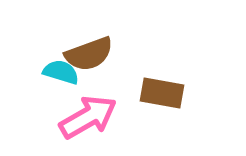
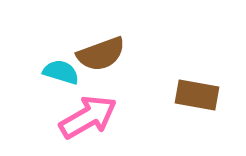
brown semicircle: moved 12 px right
brown rectangle: moved 35 px right, 2 px down
